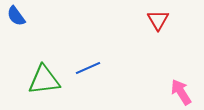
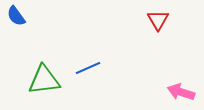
pink arrow: rotated 40 degrees counterclockwise
